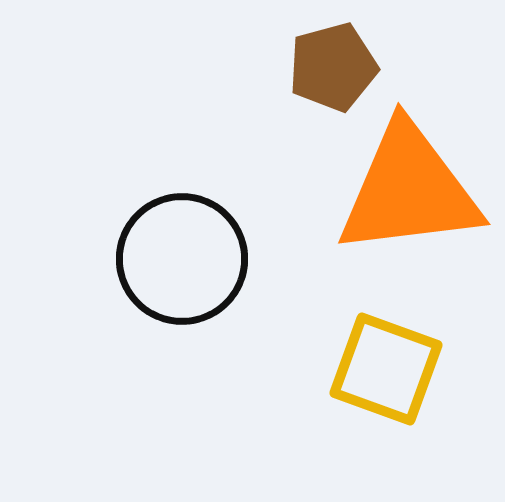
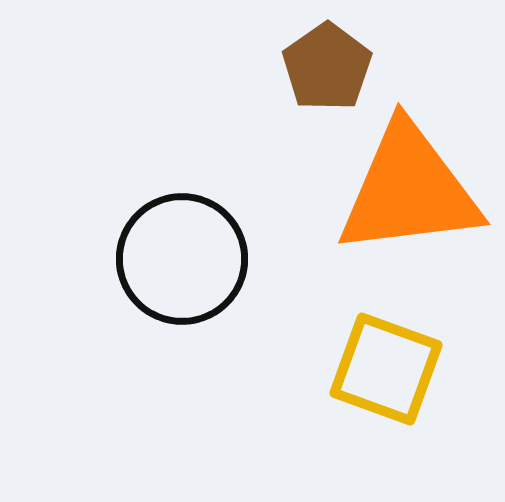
brown pentagon: moved 6 px left; rotated 20 degrees counterclockwise
